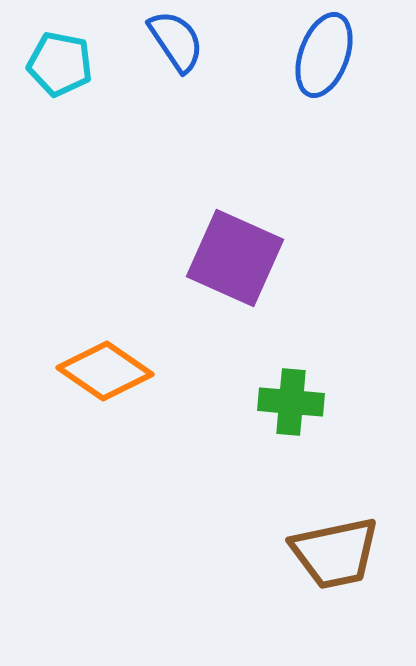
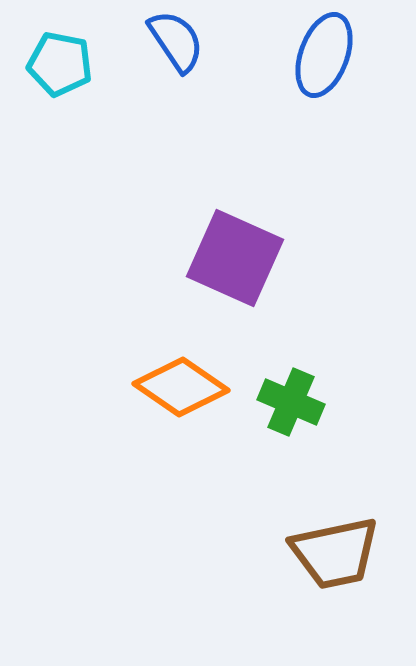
orange diamond: moved 76 px right, 16 px down
green cross: rotated 18 degrees clockwise
